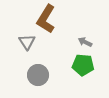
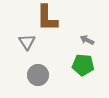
brown L-shape: moved 1 px right, 1 px up; rotated 32 degrees counterclockwise
gray arrow: moved 2 px right, 2 px up
